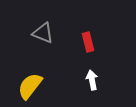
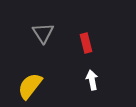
gray triangle: rotated 35 degrees clockwise
red rectangle: moved 2 px left, 1 px down
